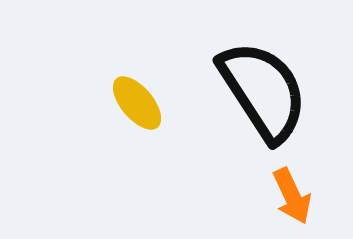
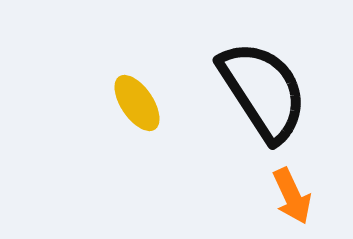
yellow ellipse: rotated 6 degrees clockwise
